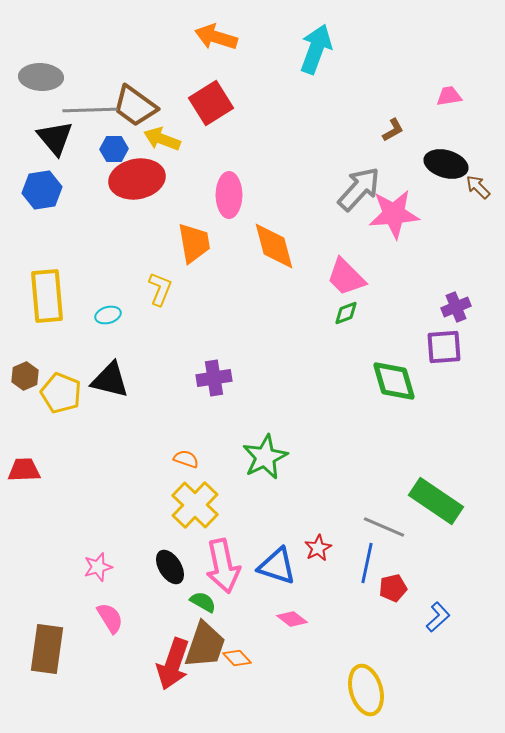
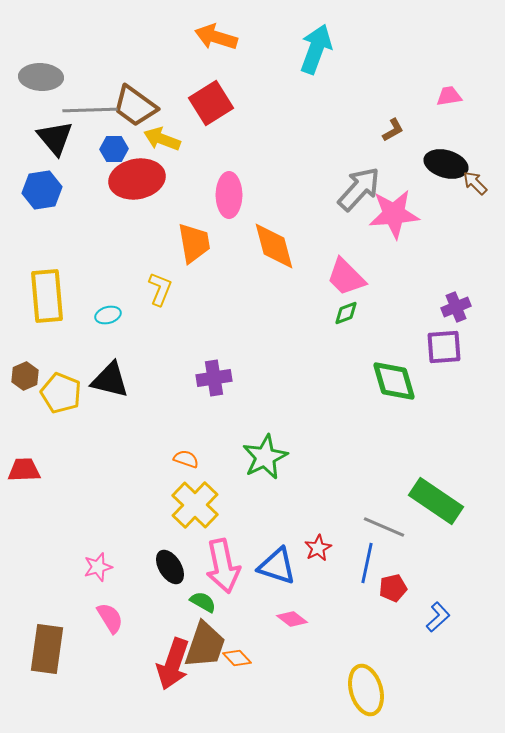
brown arrow at (478, 187): moved 3 px left, 4 px up
